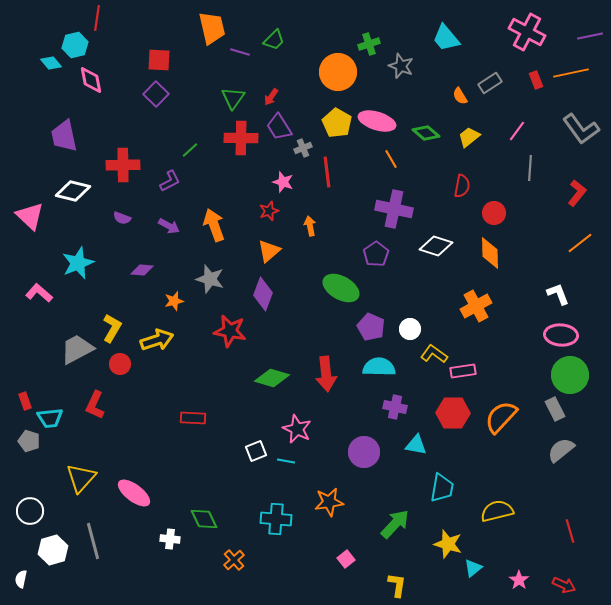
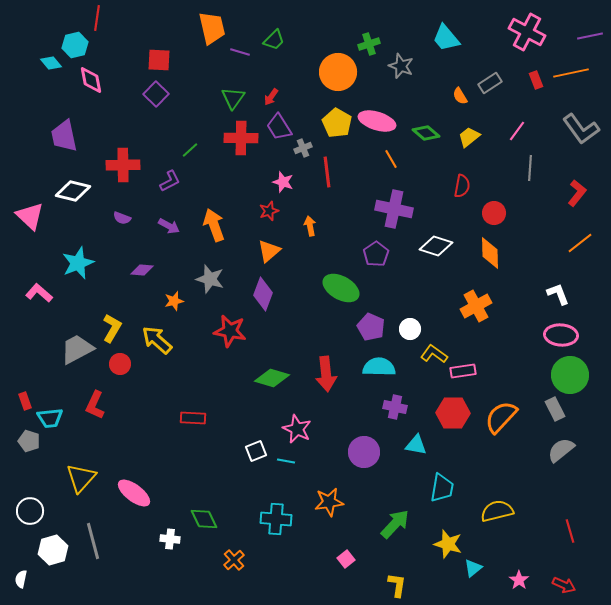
yellow arrow at (157, 340): rotated 120 degrees counterclockwise
